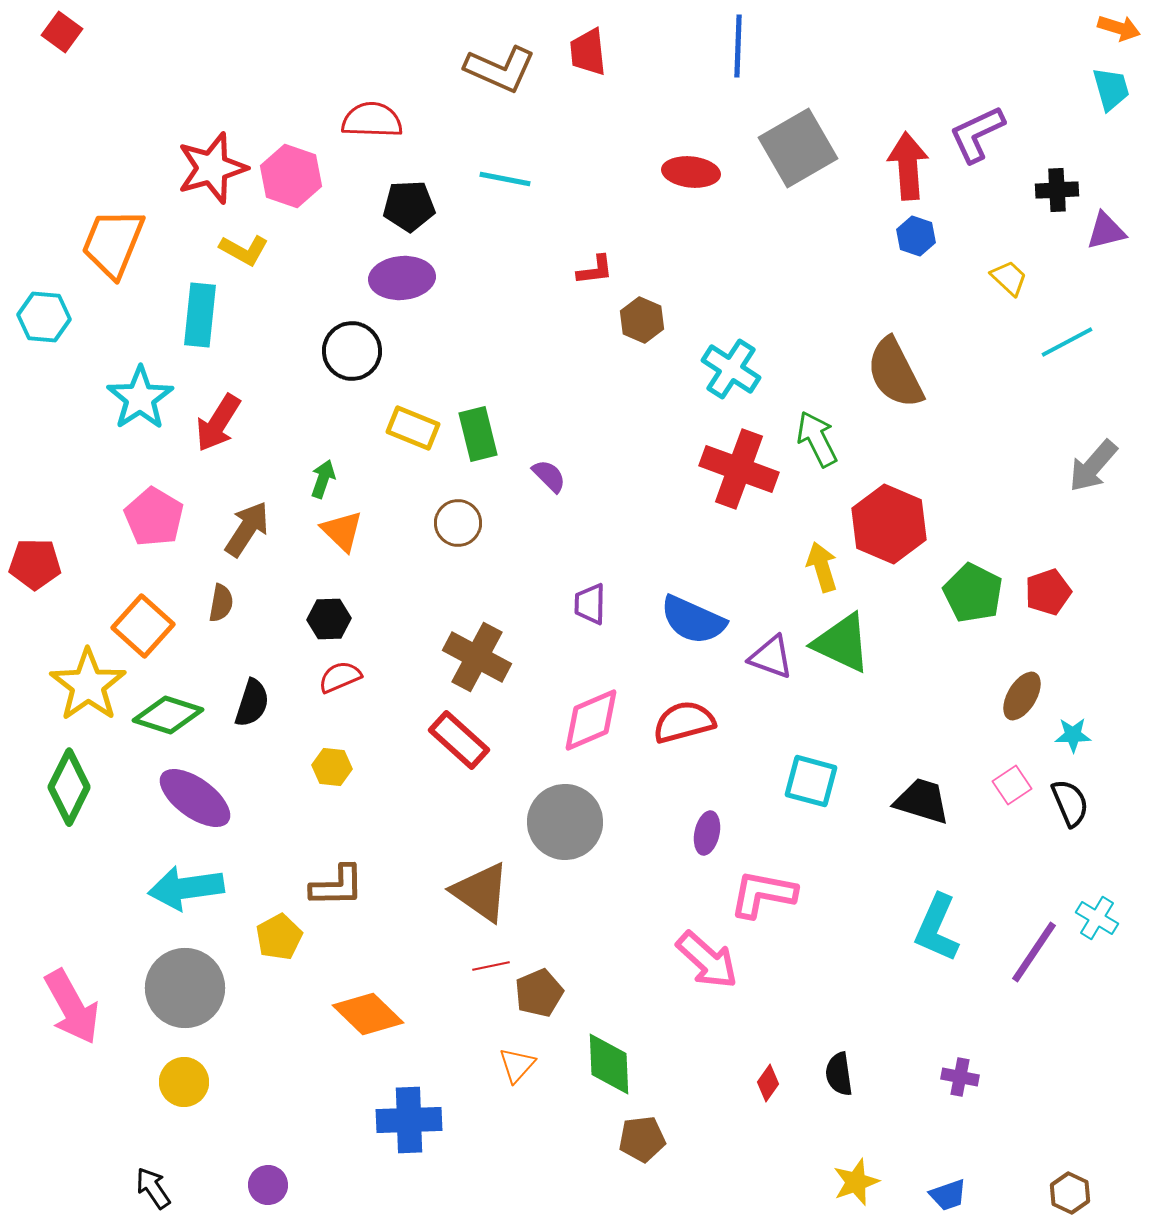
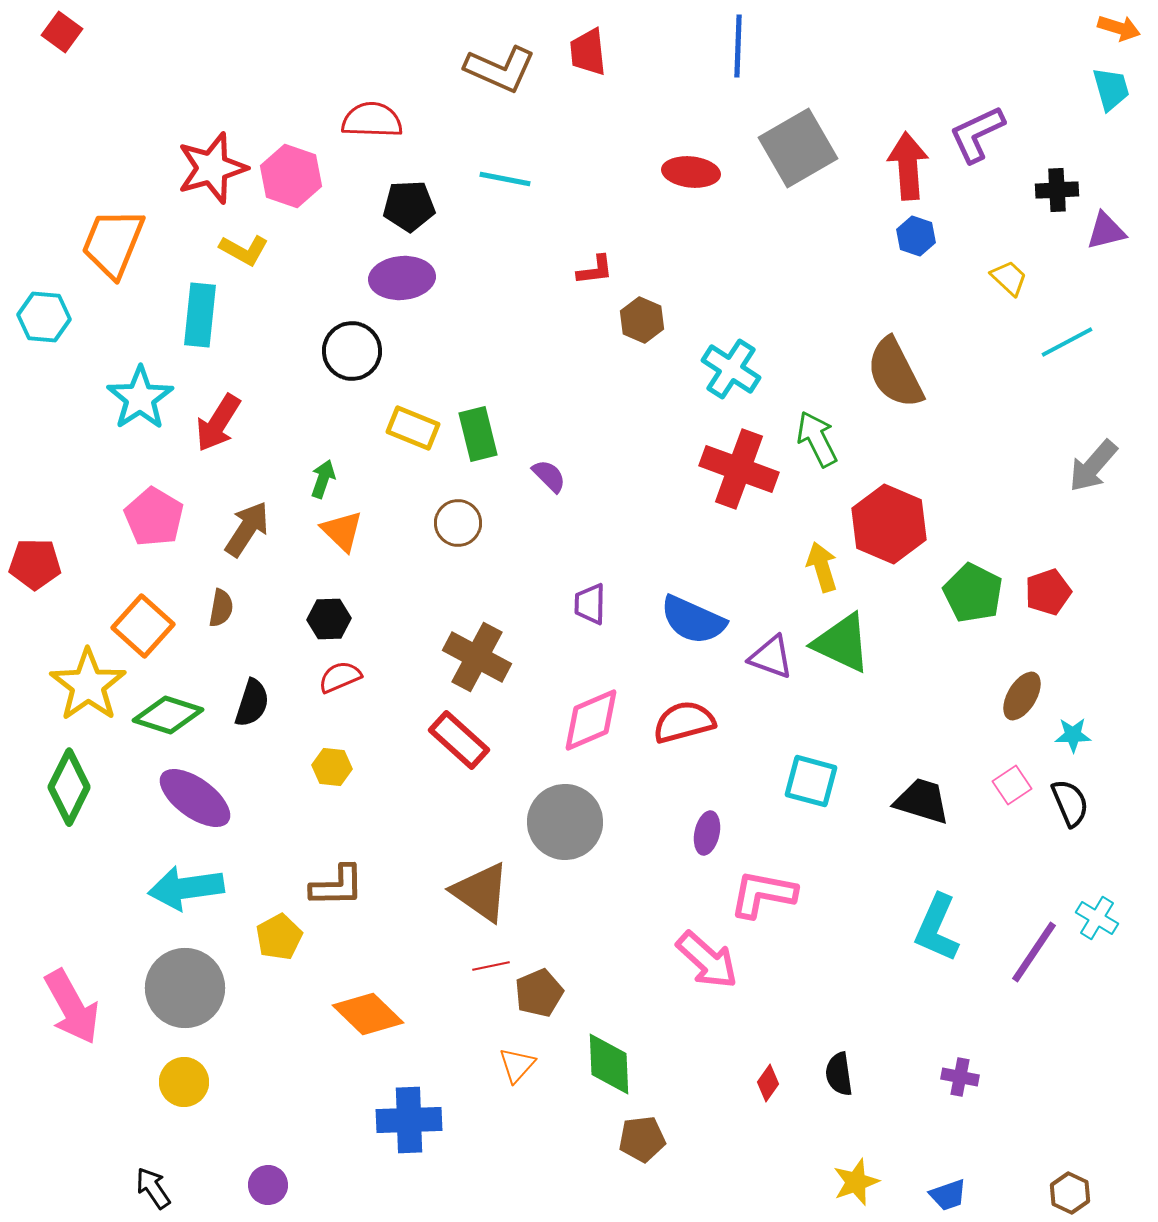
brown semicircle at (221, 603): moved 5 px down
